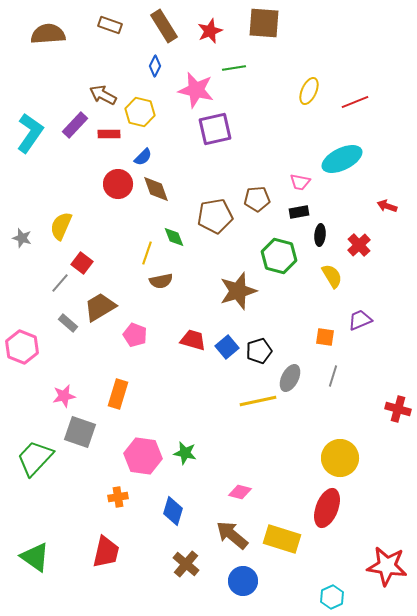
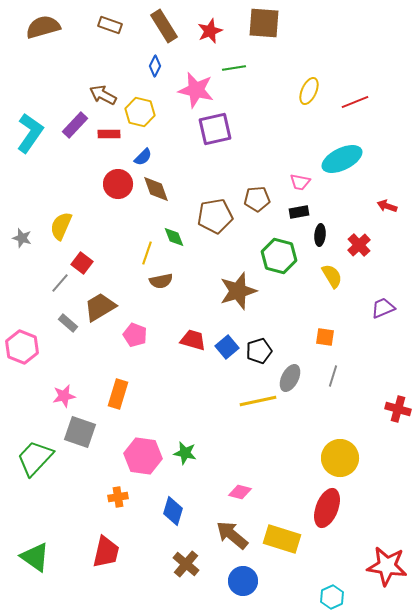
brown semicircle at (48, 34): moved 5 px left, 7 px up; rotated 12 degrees counterclockwise
purple trapezoid at (360, 320): moved 23 px right, 12 px up
